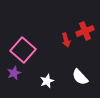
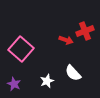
red arrow: rotated 56 degrees counterclockwise
pink square: moved 2 px left, 1 px up
purple star: moved 11 px down; rotated 24 degrees counterclockwise
white semicircle: moved 7 px left, 4 px up
